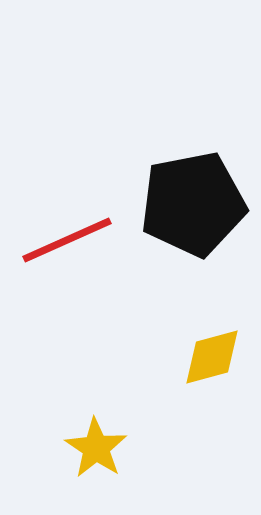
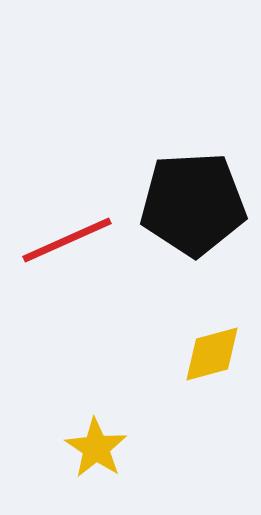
black pentagon: rotated 8 degrees clockwise
yellow diamond: moved 3 px up
